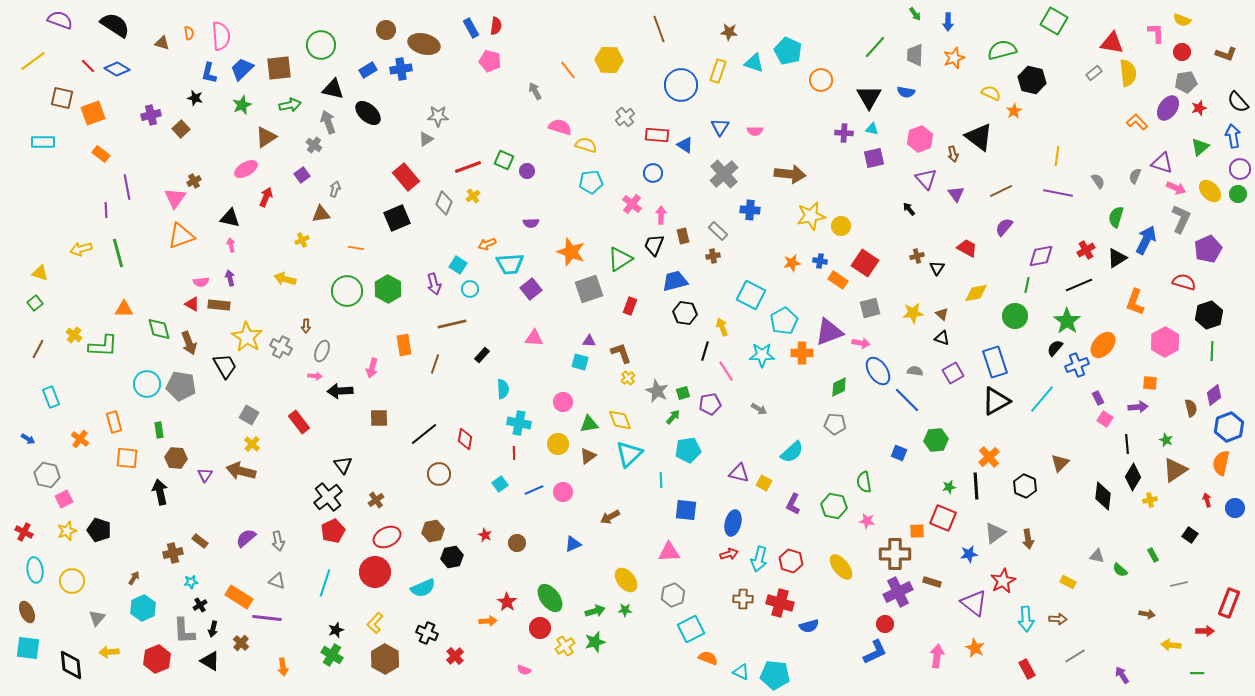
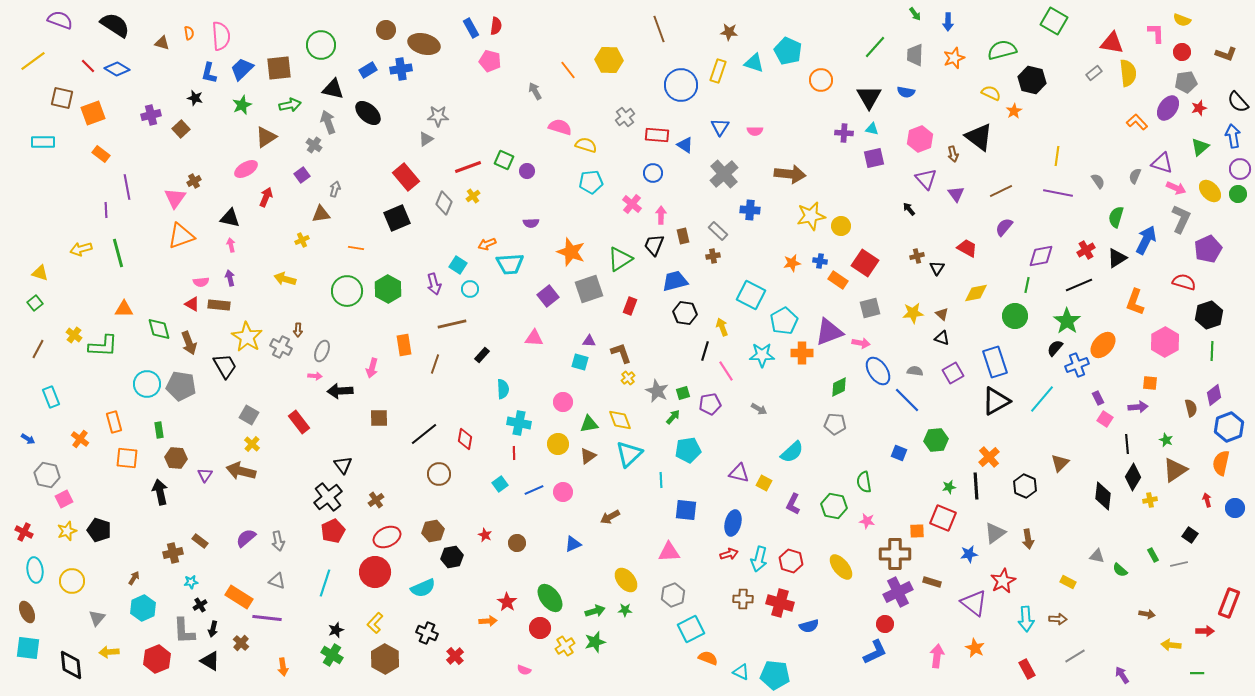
purple square at (531, 289): moved 17 px right, 7 px down
brown arrow at (306, 326): moved 8 px left, 4 px down
gray line at (1179, 584): moved 20 px up
